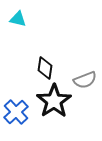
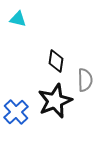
black diamond: moved 11 px right, 7 px up
gray semicircle: rotated 70 degrees counterclockwise
black star: moved 1 px right; rotated 12 degrees clockwise
